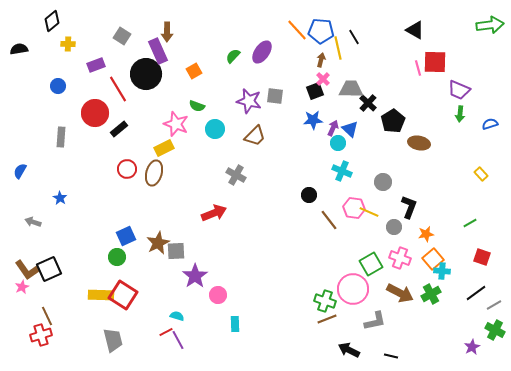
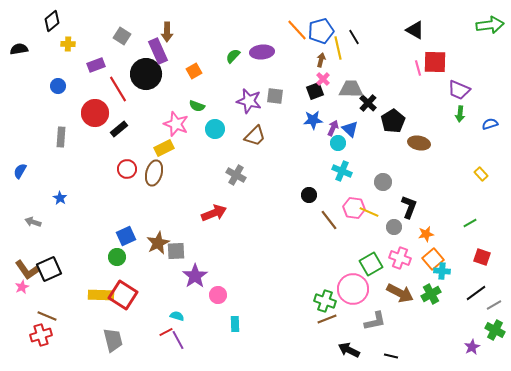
blue pentagon at (321, 31): rotated 20 degrees counterclockwise
purple ellipse at (262, 52): rotated 50 degrees clockwise
brown line at (47, 316): rotated 42 degrees counterclockwise
